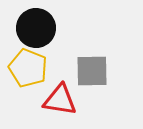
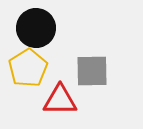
yellow pentagon: rotated 18 degrees clockwise
red triangle: rotated 9 degrees counterclockwise
